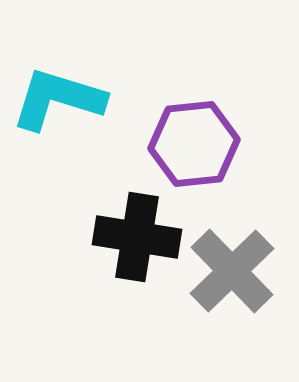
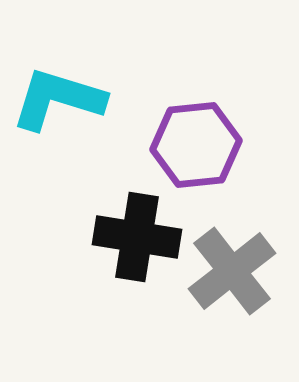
purple hexagon: moved 2 px right, 1 px down
gray cross: rotated 6 degrees clockwise
